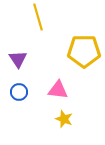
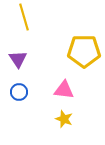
yellow line: moved 14 px left
pink triangle: moved 6 px right
